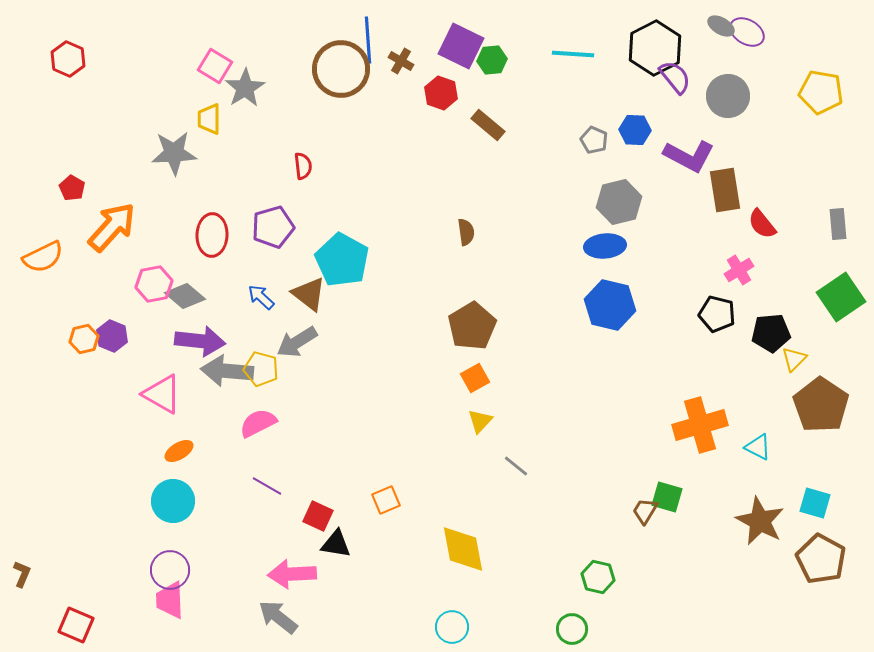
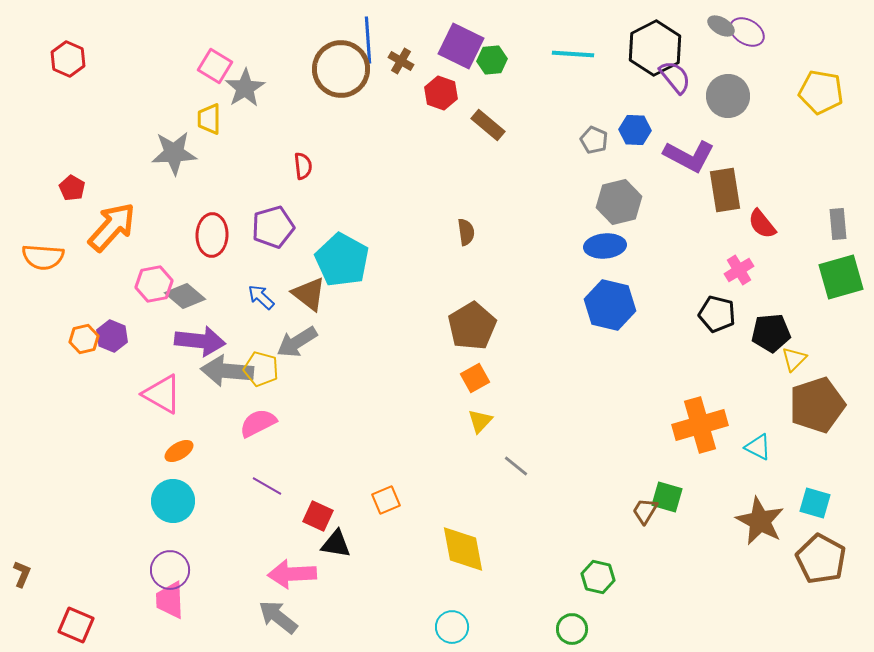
orange semicircle at (43, 257): rotated 30 degrees clockwise
green square at (841, 297): moved 20 px up; rotated 18 degrees clockwise
brown pentagon at (821, 405): moved 4 px left; rotated 20 degrees clockwise
